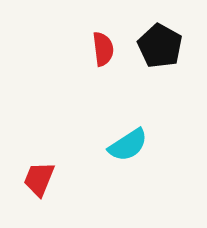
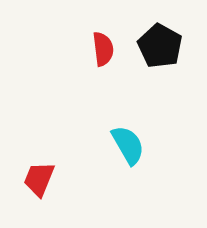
cyan semicircle: rotated 87 degrees counterclockwise
